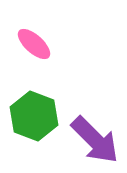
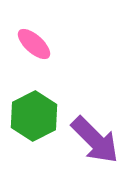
green hexagon: rotated 12 degrees clockwise
